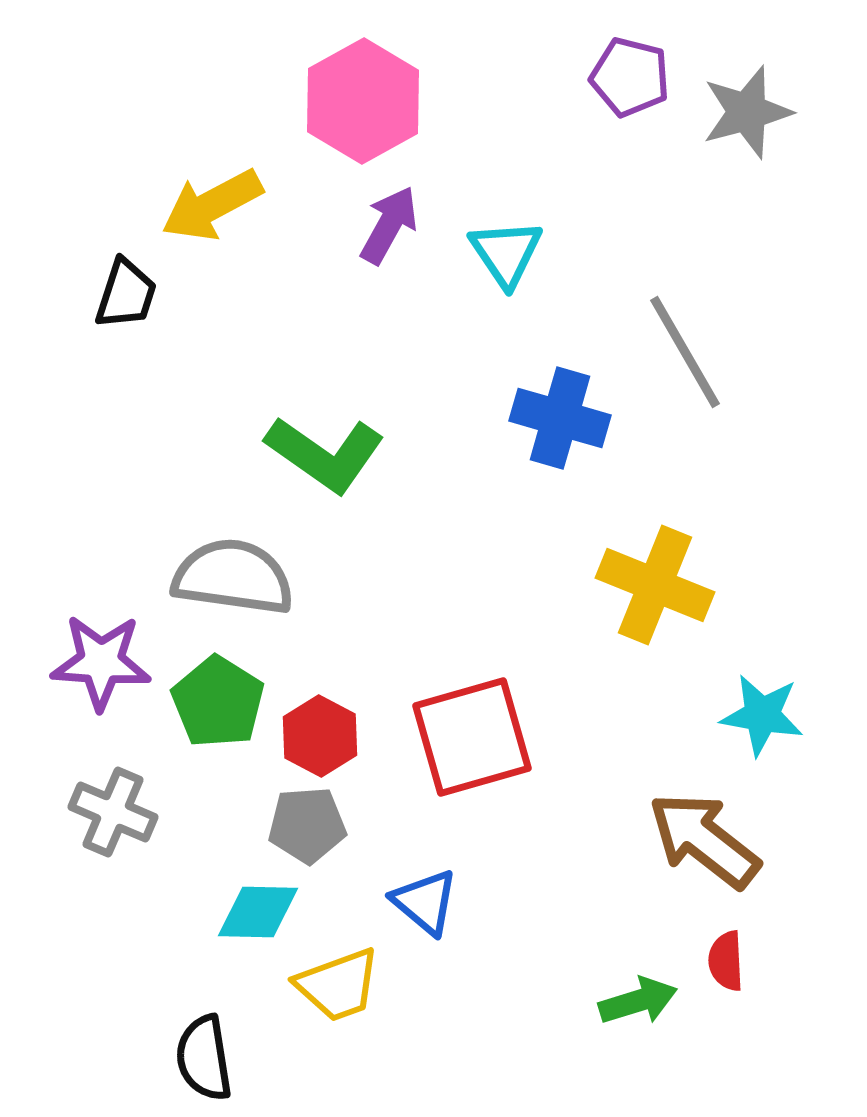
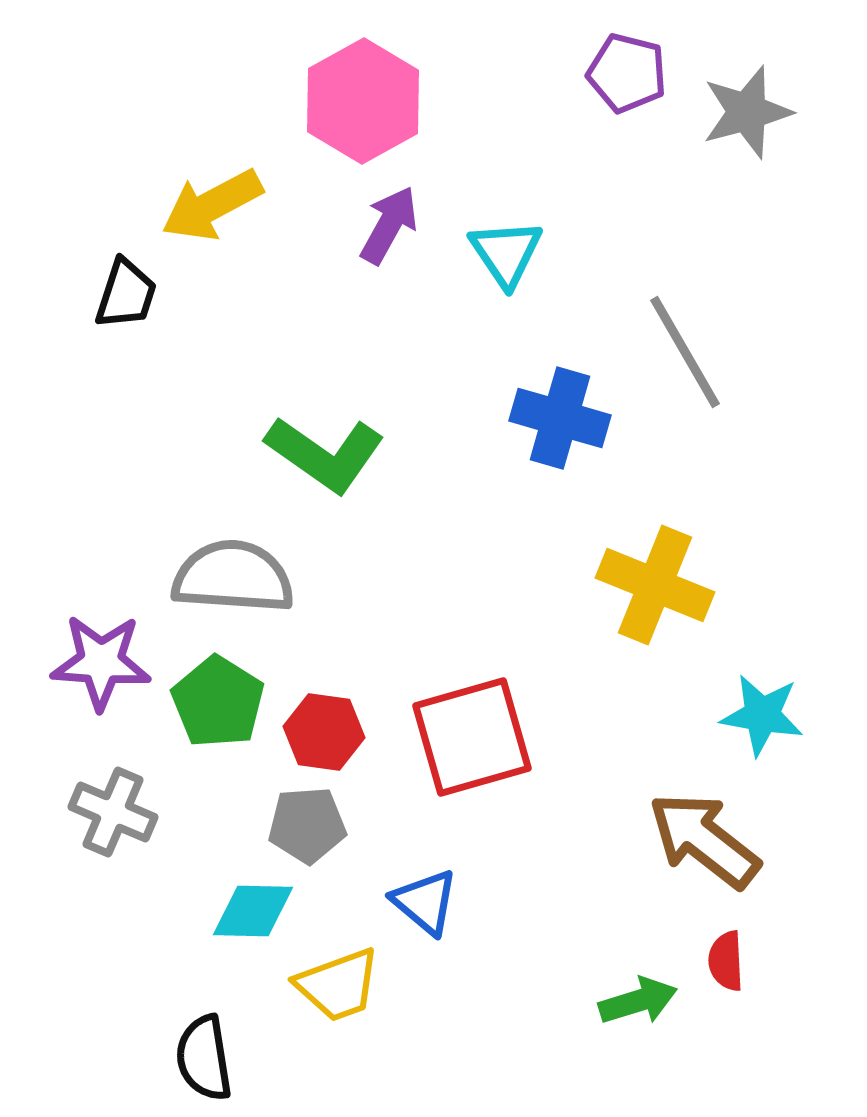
purple pentagon: moved 3 px left, 4 px up
gray semicircle: rotated 4 degrees counterclockwise
red hexagon: moved 4 px right, 4 px up; rotated 20 degrees counterclockwise
cyan diamond: moved 5 px left, 1 px up
